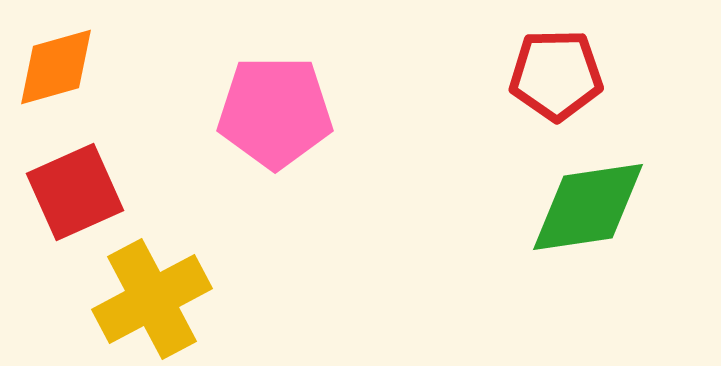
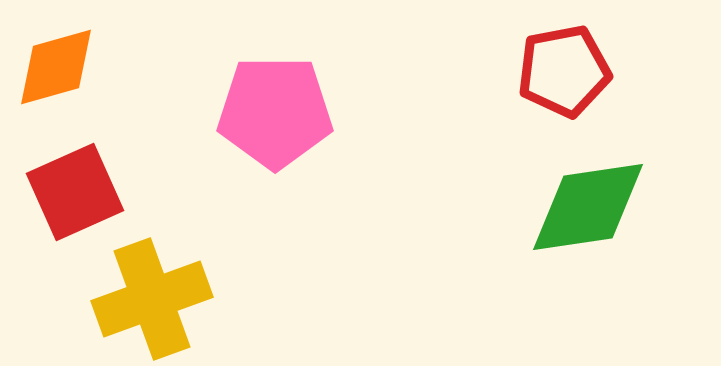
red pentagon: moved 8 px right, 4 px up; rotated 10 degrees counterclockwise
yellow cross: rotated 8 degrees clockwise
